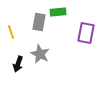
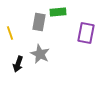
yellow line: moved 1 px left, 1 px down
